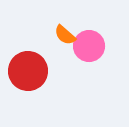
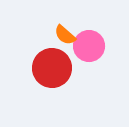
red circle: moved 24 px right, 3 px up
